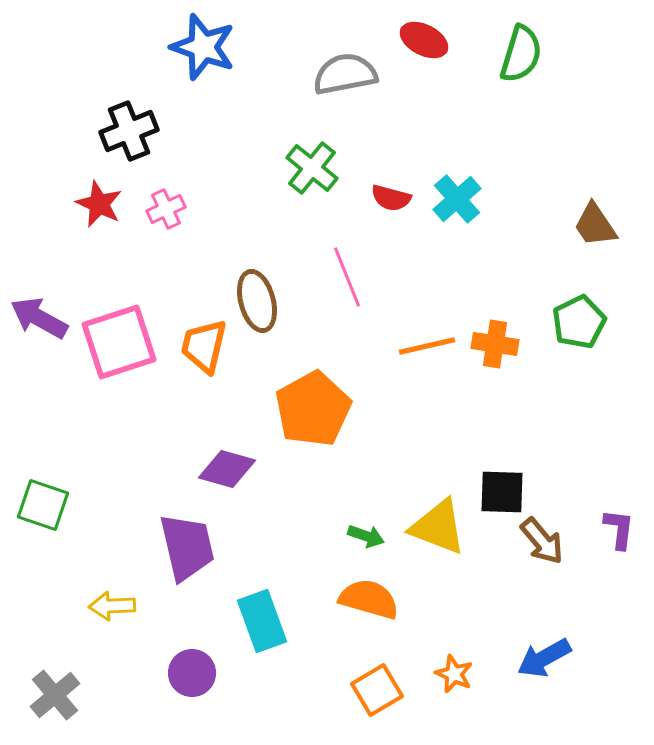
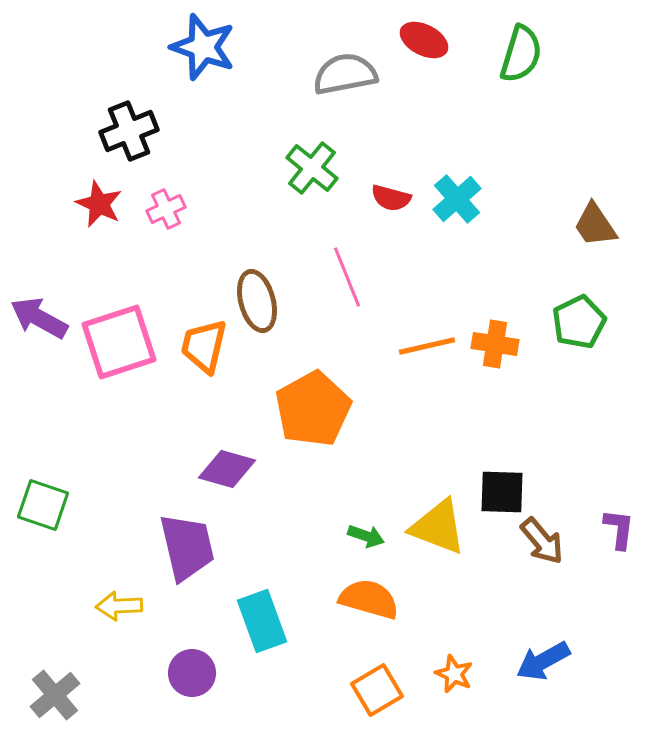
yellow arrow: moved 7 px right
blue arrow: moved 1 px left, 3 px down
